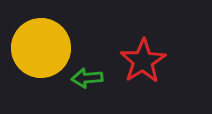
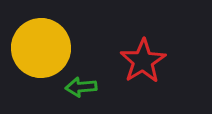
green arrow: moved 6 px left, 9 px down
